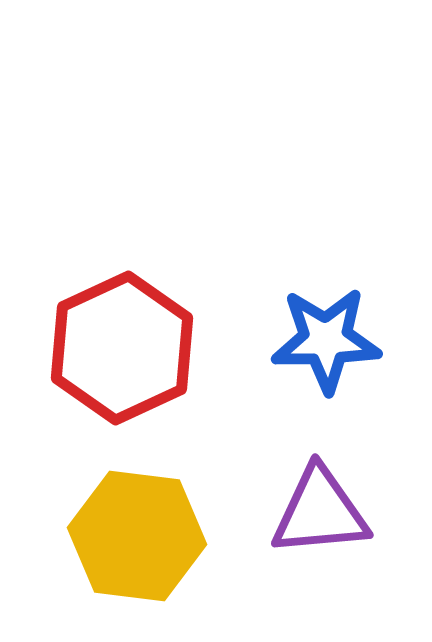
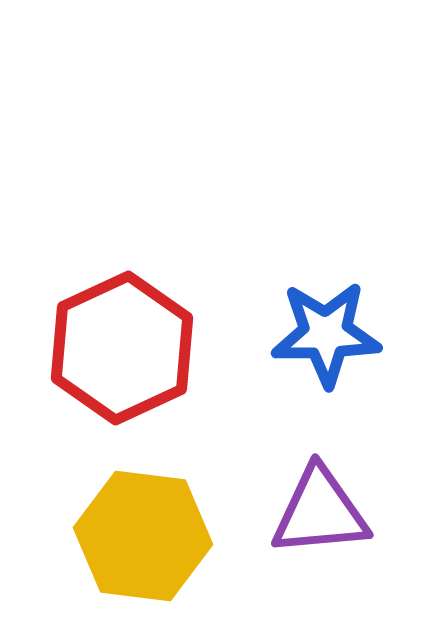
blue star: moved 6 px up
yellow hexagon: moved 6 px right
